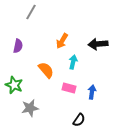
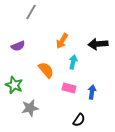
purple semicircle: rotated 56 degrees clockwise
